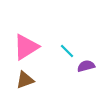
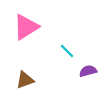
pink triangle: moved 20 px up
purple semicircle: moved 2 px right, 5 px down
